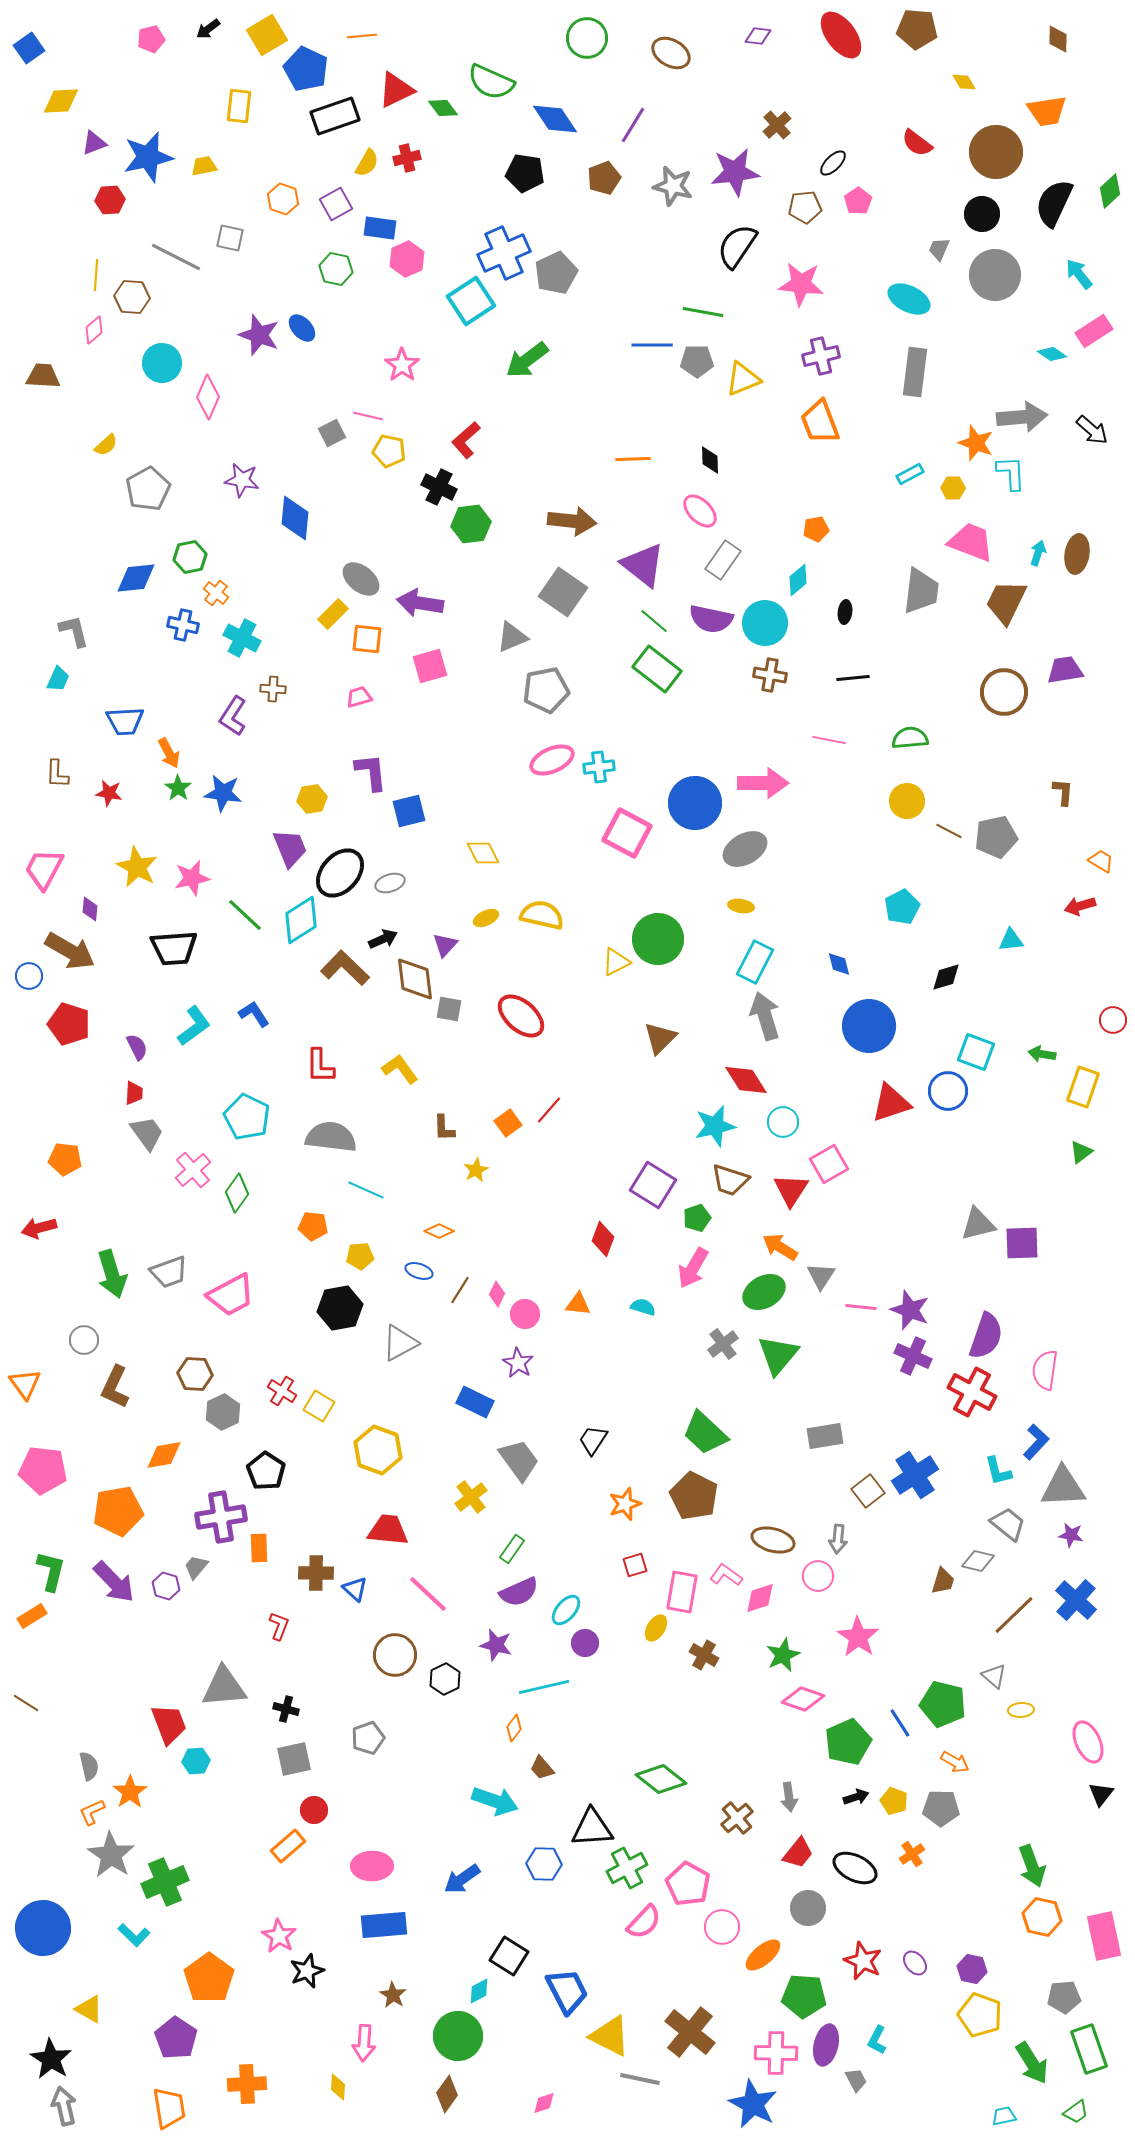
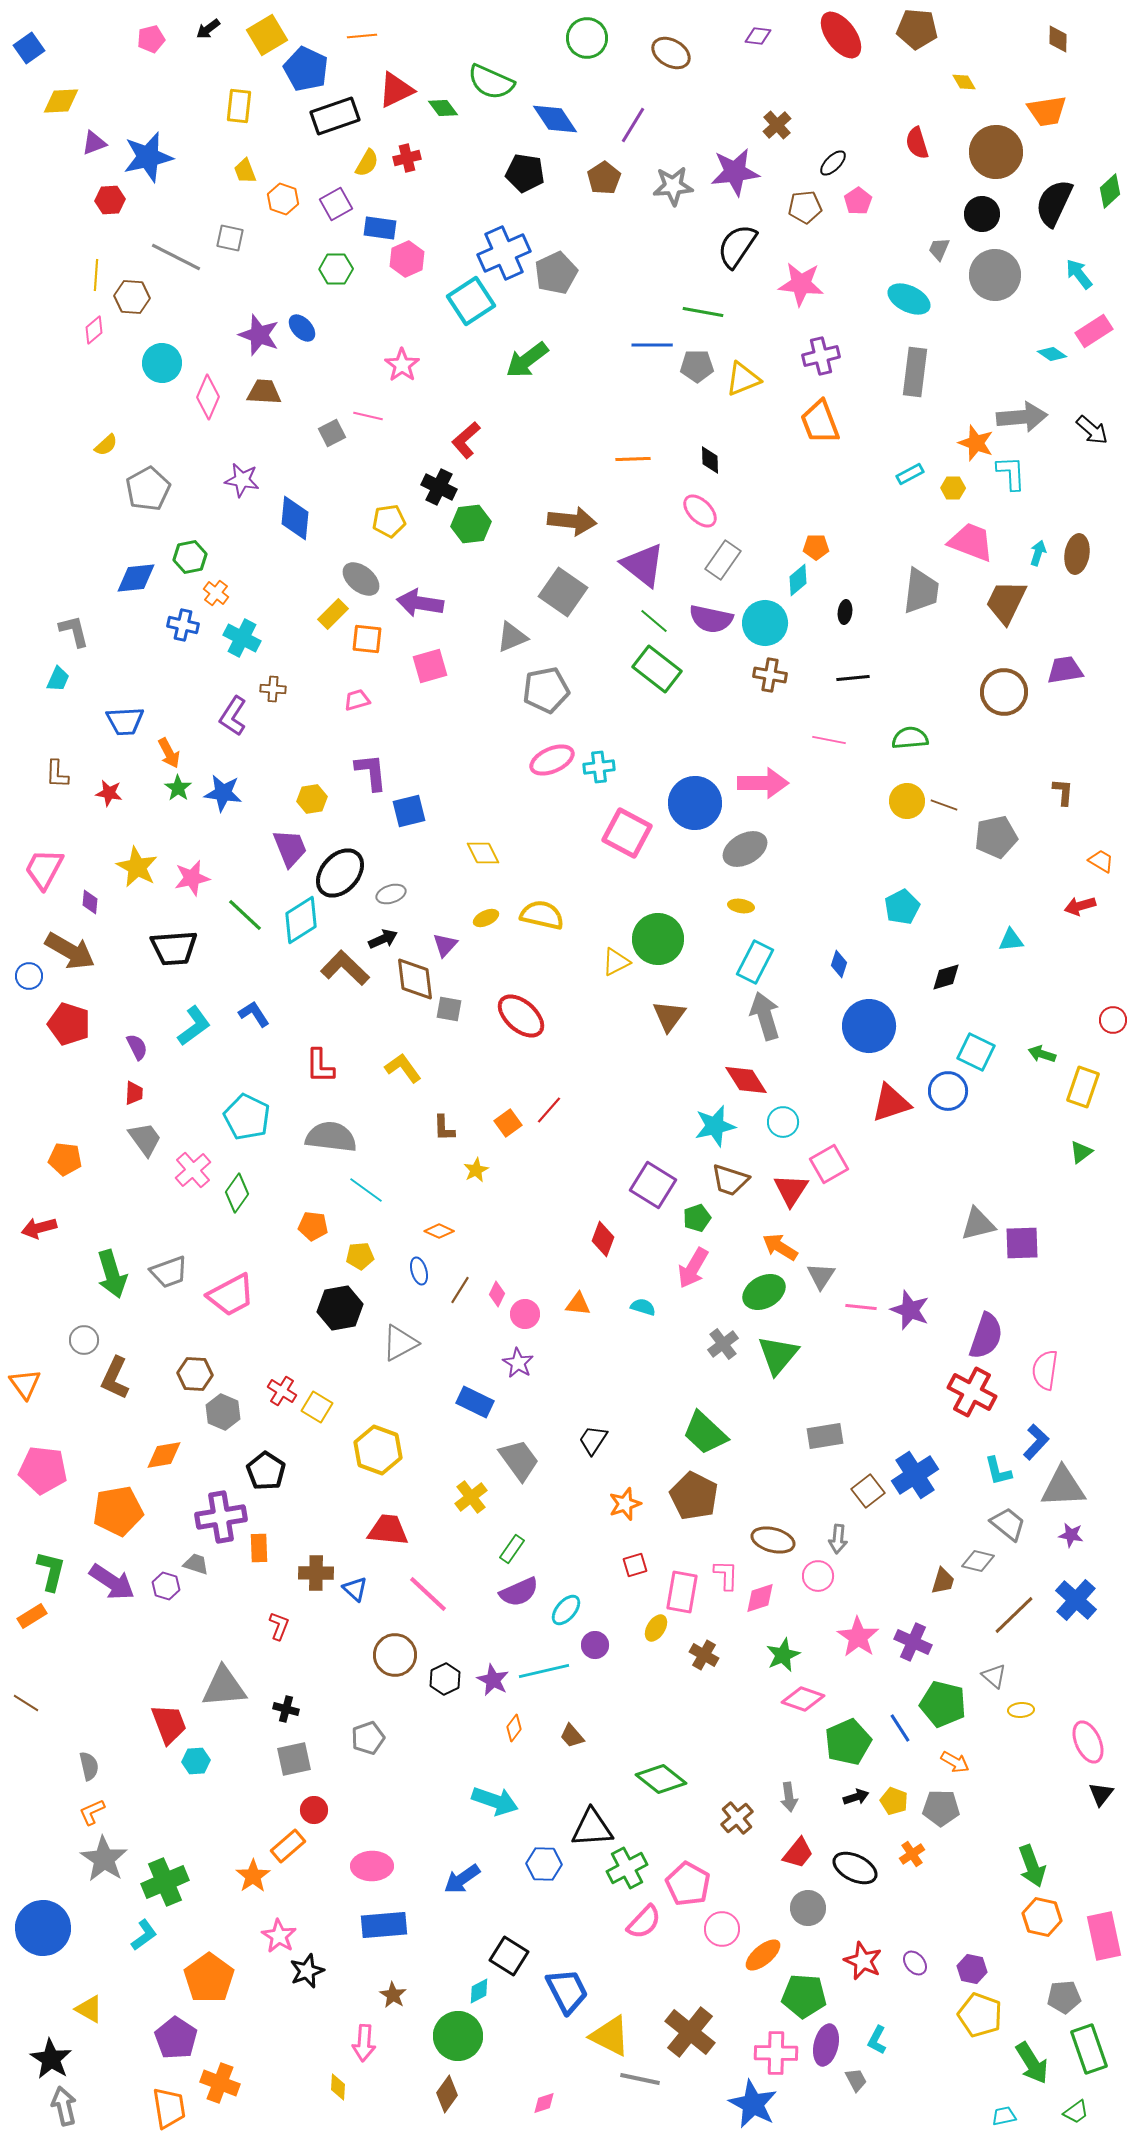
red semicircle at (917, 143): rotated 36 degrees clockwise
yellow trapezoid at (204, 166): moved 41 px right, 5 px down; rotated 100 degrees counterclockwise
brown pentagon at (604, 178): rotated 12 degrees counterclockwise
gray star at (673, 186): rotated 18 degrees counterclockwise
green hexagon at (336, 269): rotated 12 degrees counterclockwise
gray pentagon at (697, 361): moved 5 px down
brown trapezoid at (43, 376): moved 221 px right, 16 px down
yellow pentagon at (389, 451): moved 70 px down; rotated 20 degrees counterclockwise
orange pentagon at (816, 529): moved 18 px down; rotated 10 degrees clockwise
pink trapezoid at (359, 697): moved 2 px left, 3 px down
brown line at (949, 831): moved 5 px left, 26 px up; rotated 8 degrees counterclockwise
gray ellipse at (390, 883): moved 1 px right, 11 px down
purple diamond at (90, 909): moved 7 px up
blue diamond at (839, 964): rotated 32 degrees clockwise
brown triangle at (660, 1038): moved 9 px right, 22 px up; rotated 9 degrees counterclockwise
cyan square at (976, 1052): rotated 6 degrees clockwise
green arrow at (1042, 1054): rotated 8 degrees clockwise
yellow L-shape at (400, 1069): moved 3 px right, 1 px up
gray trapezoid at (147, 1133): moved 2 px left, 6 px down
cyan line at (366, 1190): rotated 12 degrees clockwise
blue ellipse at (419, 1271): rotated 56 degrees clockwise
purple cross at (913, 1356): moved 286 px down
brown L-shape at (115, 1387): moved 9 px up
yellow square at (319, 1406): moved 2 px left, 1 px down
gray hexagon at (223, 1412): rotated 12 degrees counterclockwise
gray trapezoid at (196, 1567): moved 3 px up; rotated 68 degrees clockwise
pink L-shape at (726, 1575): rotated 56 degrees clockwise
purple arrow at (114, 1582): moved 2 px left; rotated 12 degrees counterclockwise
purple circle at (585, 1643): moved 10 px right, 2 px down
purple star at (496, 1645): moved 3 px left, 35 px down; rotated 12 degrees clockwise
cyan line at (544, 1687): moved 16 px up
blue line at (900, 1723): moved 5 px down
brown trapezoid at (542, 1768): moved 30 px right, 32 px up
orange star at (130, 1792): moved 123 px right, 84 px down
gray star at (111, 1855): moved 7 px left, 4 px down
pink circle at (722, 1927): moved 2 px down
cyan L-shape at (134, 1935): moved 10 px right; rotated 80 degrees counterclockwise
orange cross at (247, 2084): moved 27 px left, 1 px up; rotated 24 degrees clockwise
